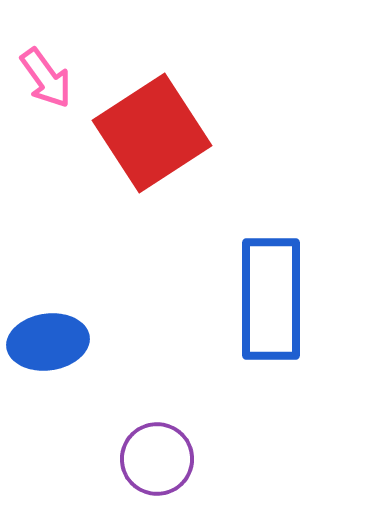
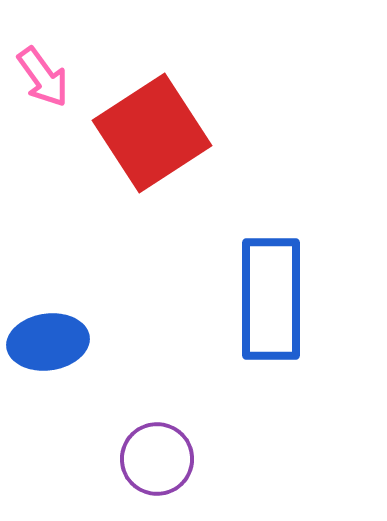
pink arrow: moved 3 px left, 1 px up
